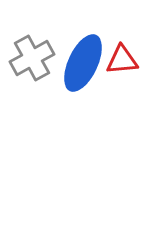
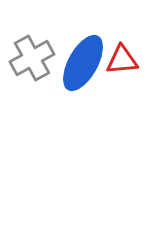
blue ellipse: rotated 4 degrees clockwise
